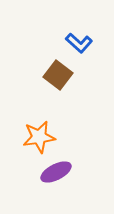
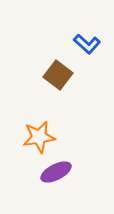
blue L-shape: moved 8 px right, 1 px down
